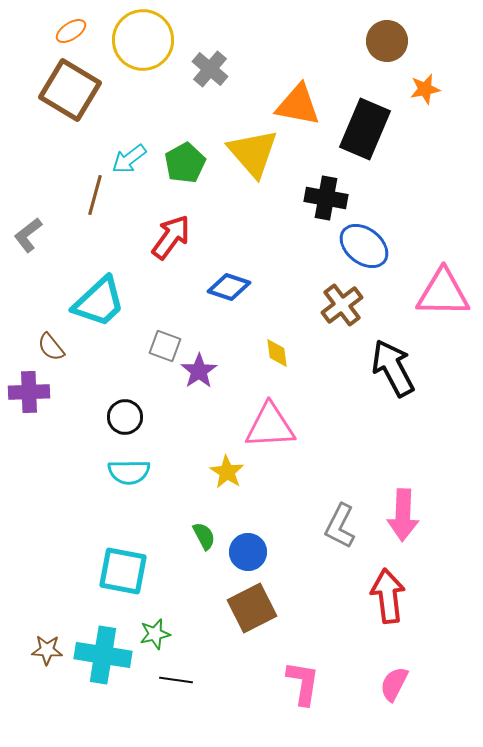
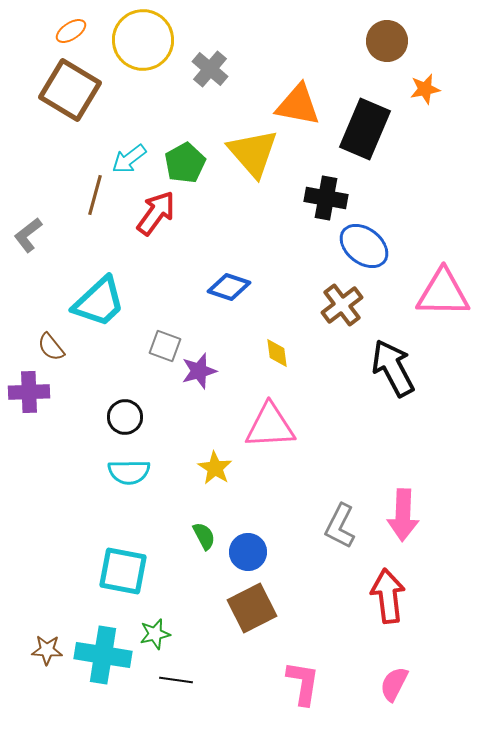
red arrow at (171, 237): moved 15 px left, 24 px up
purple star at (199, 371): rotated 18 degrees clockwise
yellow star at (227, 472): moved 12 px left, 4 px up
